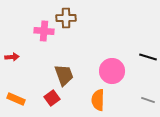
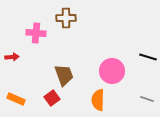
pink cross: moved 8 px left, 2 px down
gray line: moved 1 px left, 1 px up
